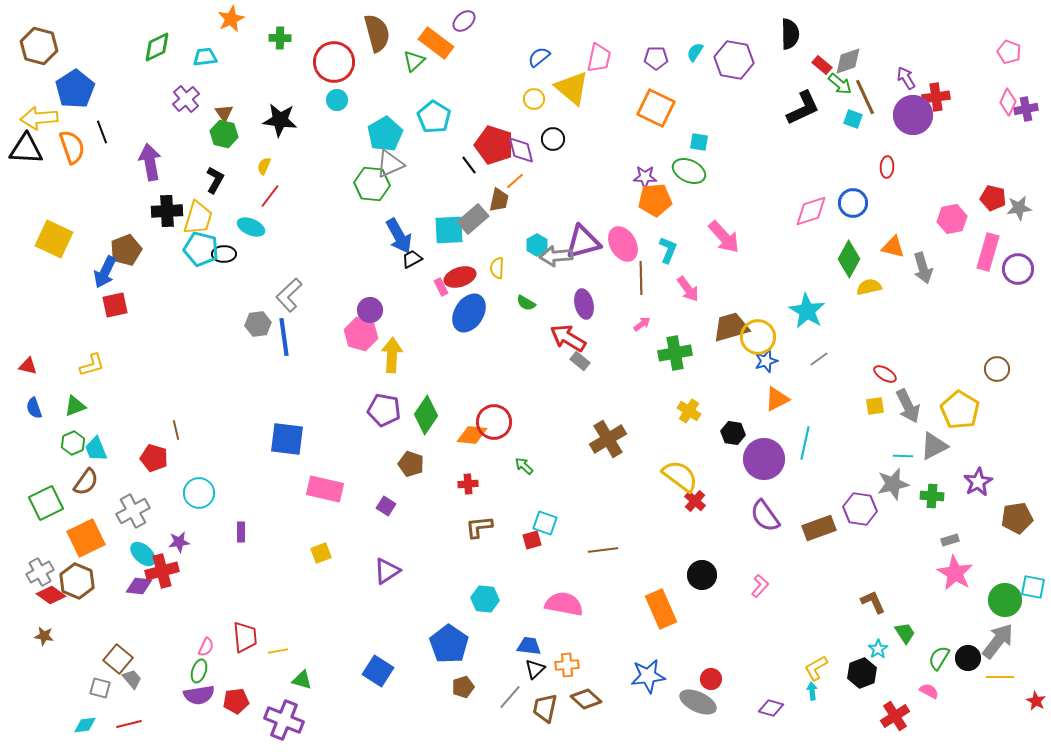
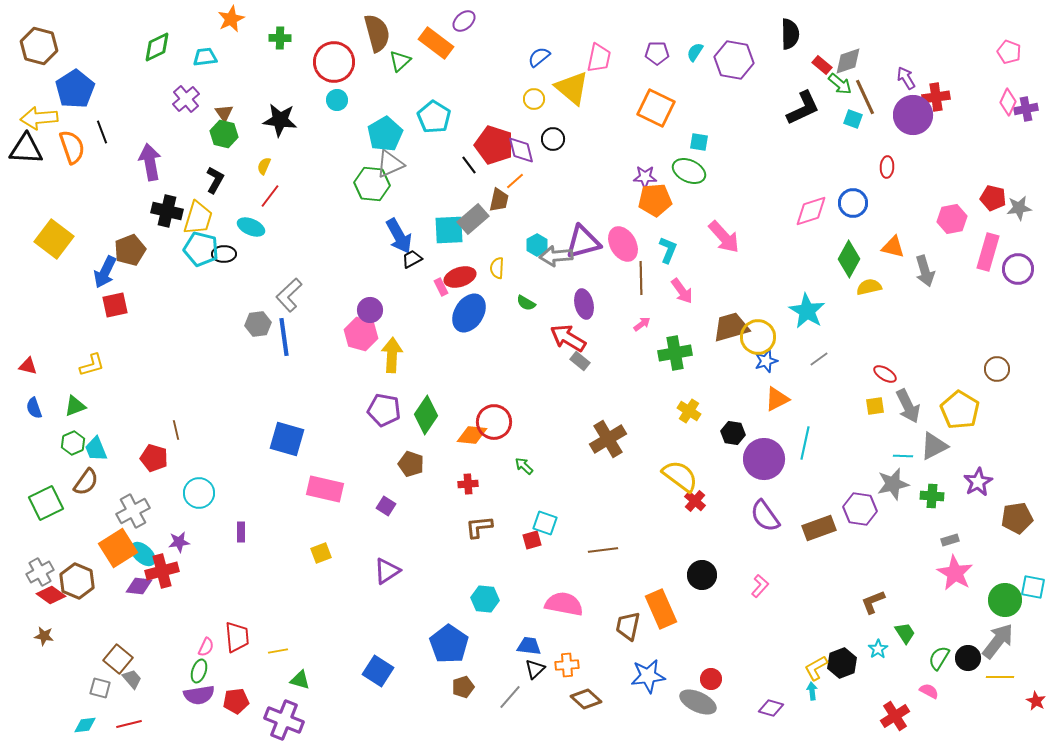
purple pentagon at (656, 58): moved 1 px right, 5 px up
green triangle at (414, 61): moved 14 px left
black cross at (167, 211): rotated 16 degrees clockwise
yellow square at (54, 239): rotated 12 degrees clockwise
brown pentagon at (126, 250): moved 4 px right
gray arrow at (923, 268): moved 2 px right, 3 px down
pink arrow at (688, 289): moved 6 px left, 2 px down
blue square at (287, 439): rotated 9 degrees clockwise
orange square at (86, 538): moved 32 px right, 10 px down; rotated 6 degrees counterclockwise
brown L-shape at (873, 602): rotated 88 degrees counterclockwise
red trapezoid at (245, 637): moved 8 px left
black hexagon at (862, 673): moved 20 px left, 10 px up
green triangle at (302, 680): moved 2 px left
brown trapezoid at (545, 708): moved 83 px right, 82 px up
